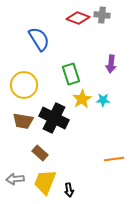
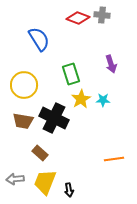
purple arrow: rotated 24 degrees counterclockwise
yellow star: moved 1 px left
